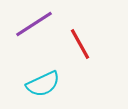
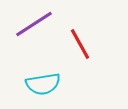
cyan semicircle: rotated 16 degrees clockwise
